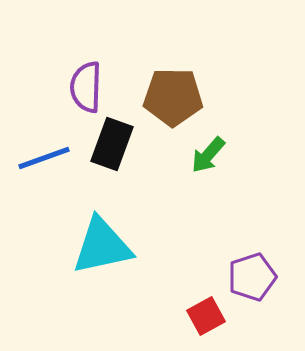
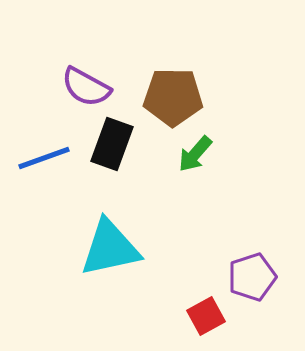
purple semicircle: rotated 63 degrees counterclockwise
green arrow: moved 13 px left, 1 px up
cyan triangle: moved 8 px right, 2 px down
